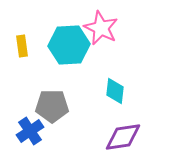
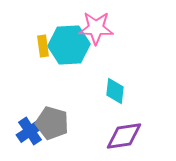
pink star: moved 5 px left; rotated 24 degrees counterclockwise
yellow rectangle: moved 21 px right
gray pentagon: moved 17 px down; rotated 16 degrees clockwise
purple diamond: moved 1 px right, 1 px up
